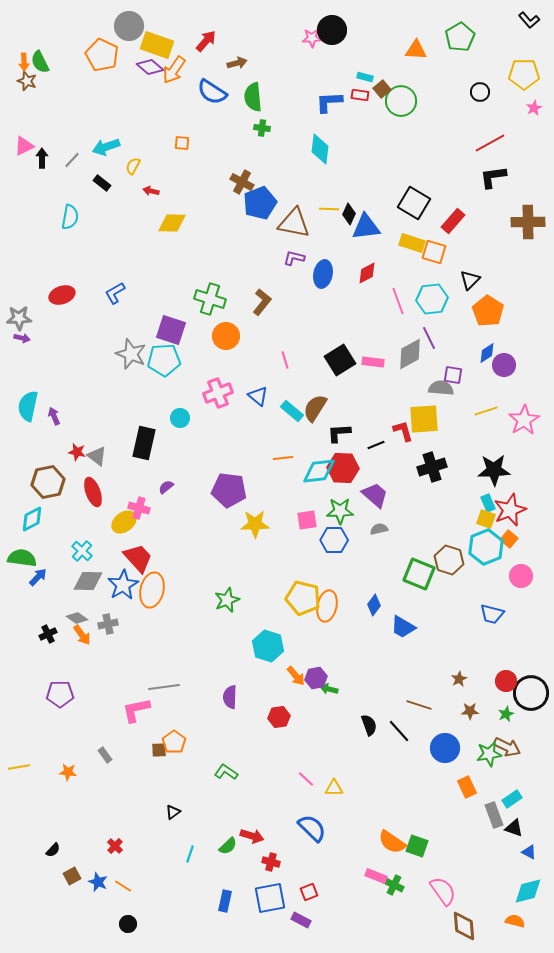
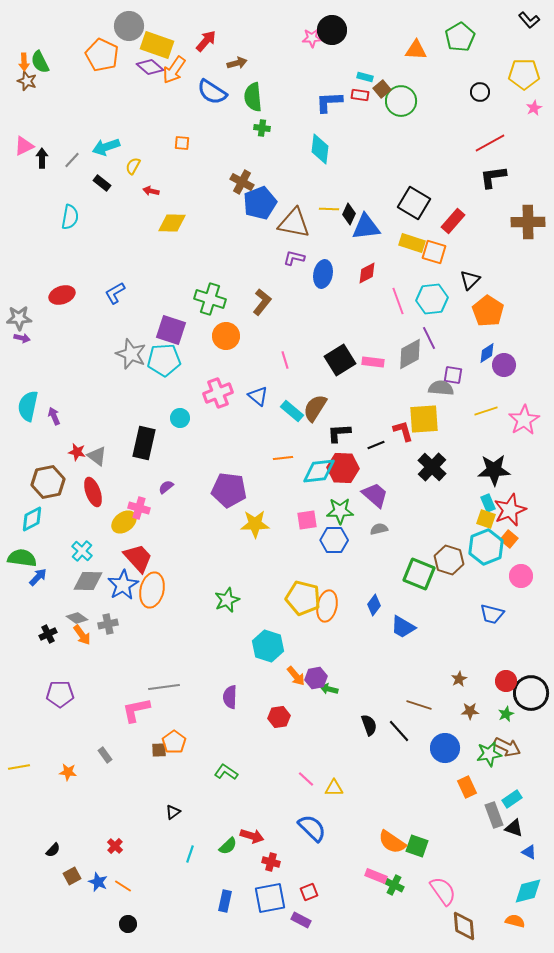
black cross at (432, 467): rotated 28 degrees counterclockwise
